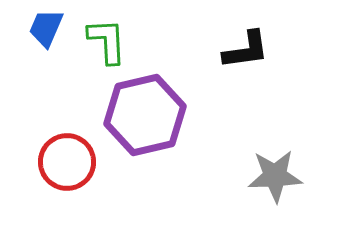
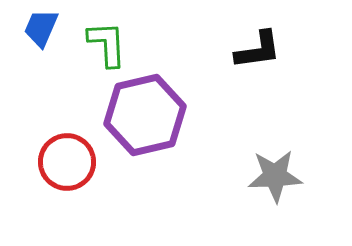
blue trapezoid: moved 5 px left
green L-shape: moved 3 px down
black L-shape: moved 12 px right
